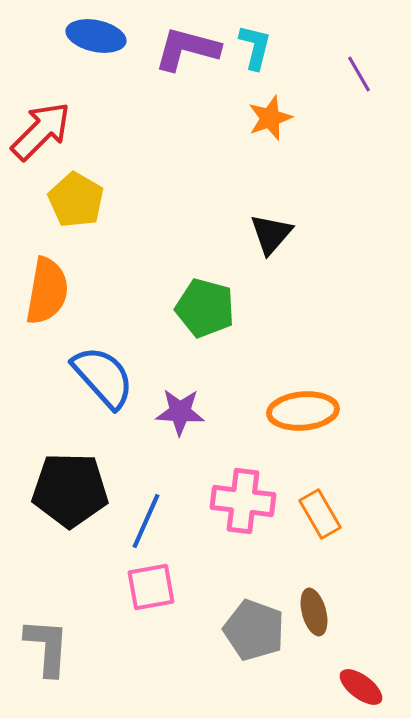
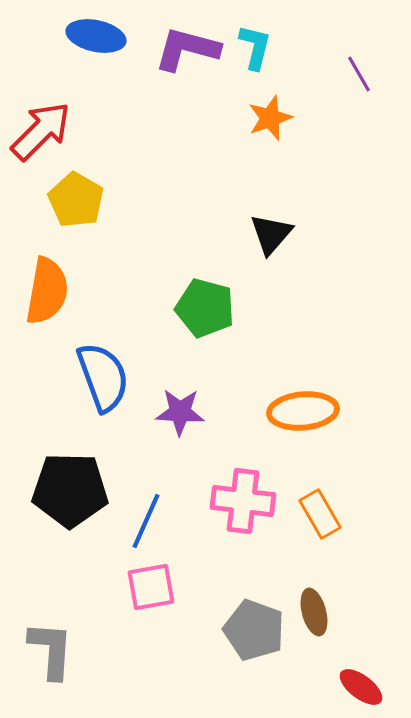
blue semicircle: rotated 22 degrees clockwise
gray L-shape: moved 4 px right, 3 px down
